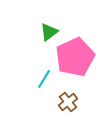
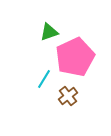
green triangle: rotated 18 degrees clockwise
brown cross: moved 6 px up
